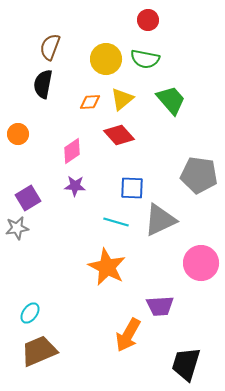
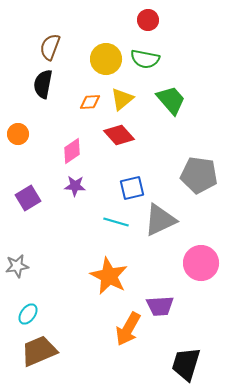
blue square: rotated 15 degrees counterclockwise
gray star: moved 38 px down
orange star: moved 2 px right, 9 px down
cyan ellipse: moved 2 px left, 1 px down
orange arrow: moved 6 px up
